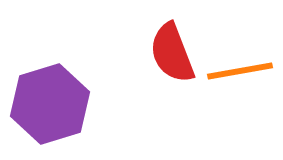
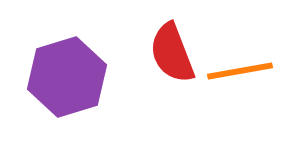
purple hexagon: moved 17 px right, 27 px up
